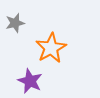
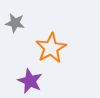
gray star: rotated 24 degrees clockwise
